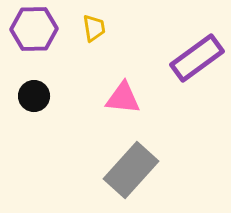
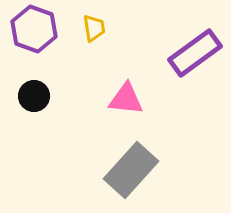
purple hexagon: rotated 21 degrees clockwise
purple rectangle: moved 2 px left, 5 px up
pink triangle: moved 3 px right, 1 px down
